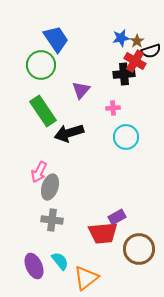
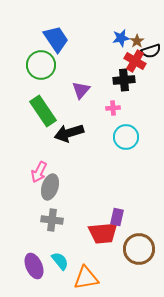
black cross: moved 6 px down
purple rectangle: rotated 48 degrees counterclockwise
orange triangle: rotated 28 degrees clockwise
